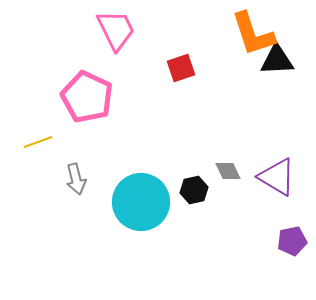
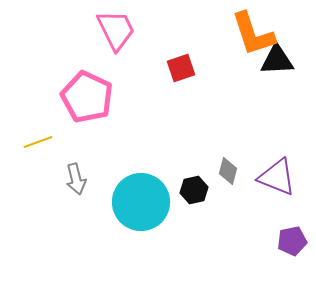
gray diamond: rotated 40 degrees clockwise
purple triangle: rotated 9 degrees counterclockwise
